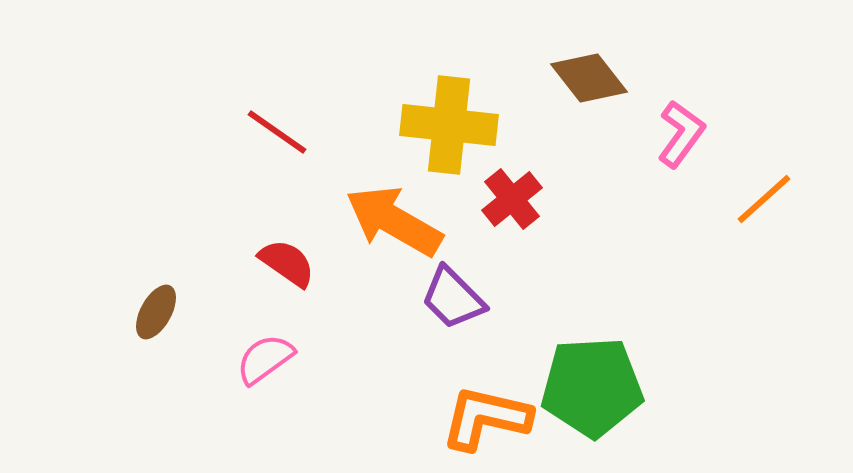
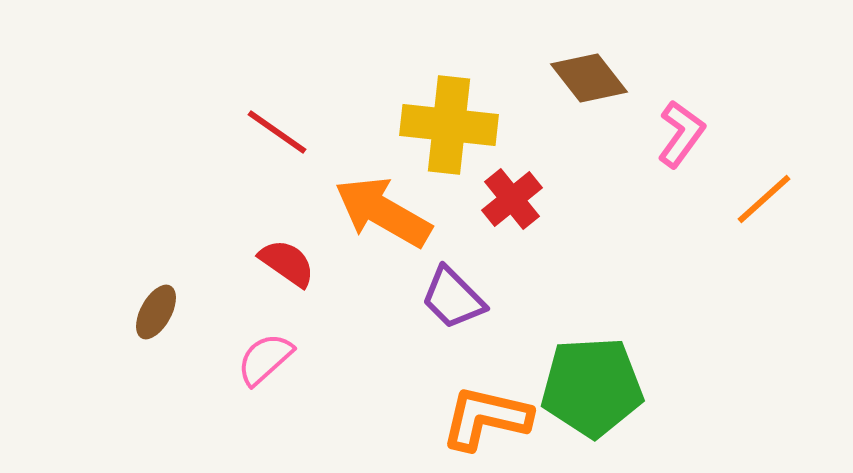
orange arrow: moved 11 px left, 9 px up
pink semicircle: rotated 6 degrees counterclockwise
